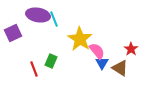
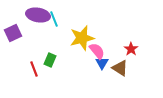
yellow star: moved 2 px right, 1 px up; rotated 25 degrees clockwise
green rectangle: moved 1 px left, 1 px up
